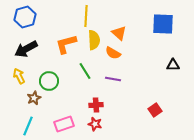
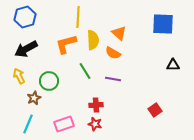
yellow line: moved 8 px left, 1 px down
yellow semicircle: moved 1 px left
cyan line: moved 2 px up
